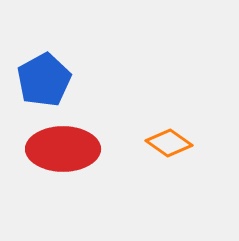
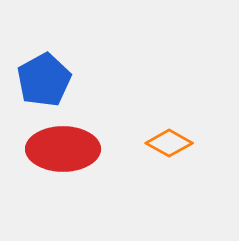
orange diamond: rotated 6 degrees counterclockwise
